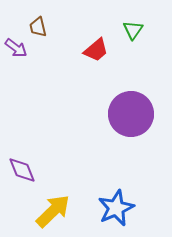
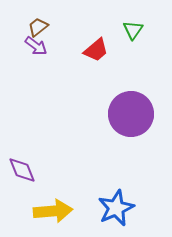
brown trapezoid: rotated 65 degrees clockwise
purple arrow: moved 20 px right, 2 px up
yellow arrow: rotated 39 degrees clockwise
